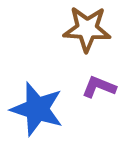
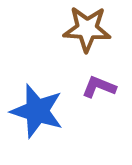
blue star: moved 2 px down
